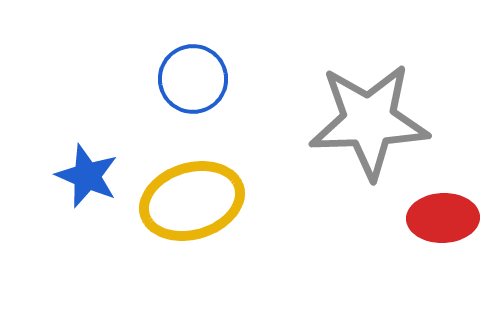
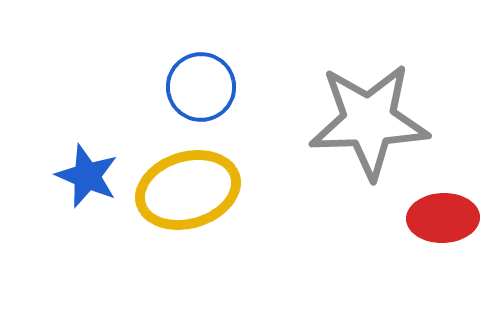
blue circle: moved 8 px right, 8 px down
yellow ellipse: moved 4 px left, 11 px up
